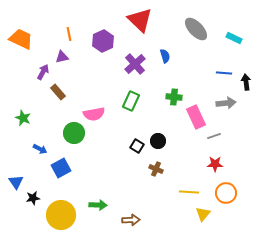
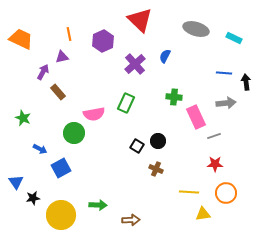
gray ellipse: rotated 30 degrees counterclockwise
blue semicircle: rotated 136 degrees counterclockwise
green rectangle: moved 5 px left, 2 px down
yellow triangle: rotated 42 degrees clockwise
